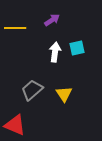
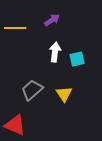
cyan square: moved 11 px down
